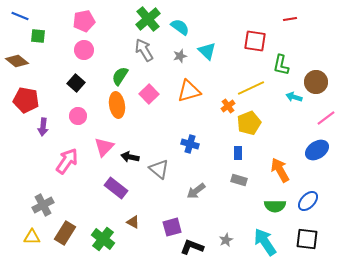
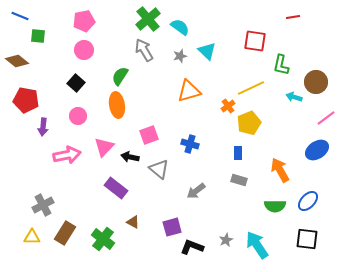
red line at (290, 19): moved 3 px right, 2 px up
pink square at (149, 94): moved 41 px down; rotated 24 degrees clockwise
pink arrow at (67, 161): moved 6 px up; rotated 44 degrees clockwise
cyan arrow at (265, 242): moved 8 px left, 3 px down
